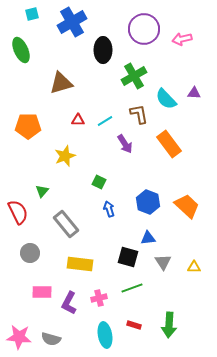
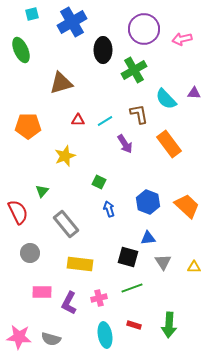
green cross: moved 6 px up
